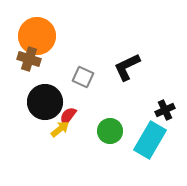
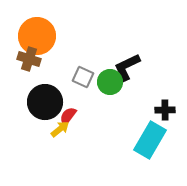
black cross: rotated 24 degrees clockwise
green circle: moved 49 px up
